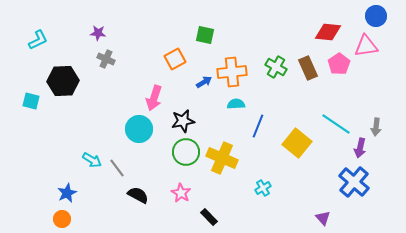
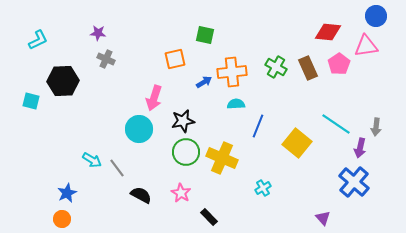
orange square: rotated 15 degrees clockwise
black semicircle: moved 3 px right
